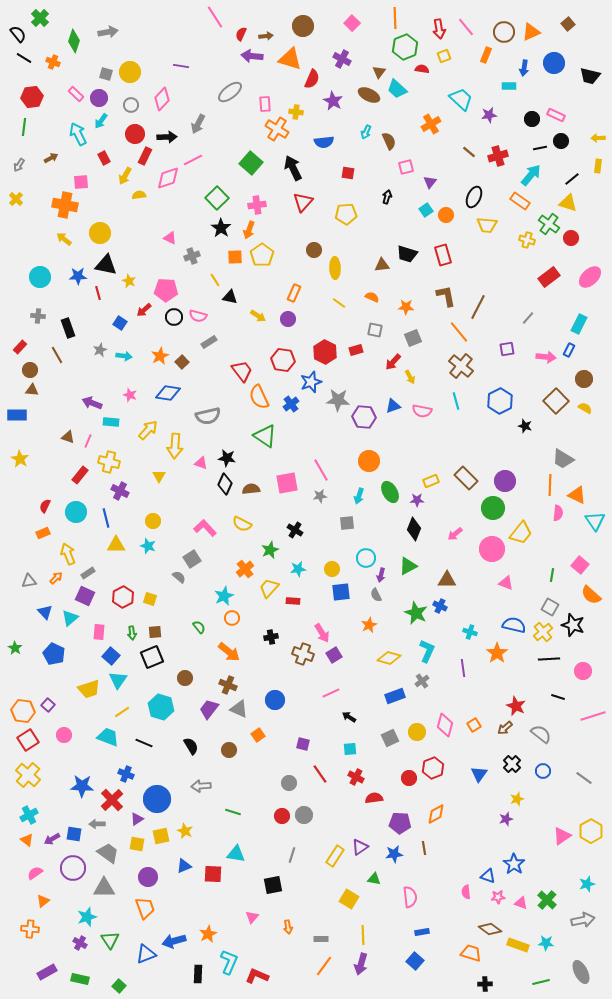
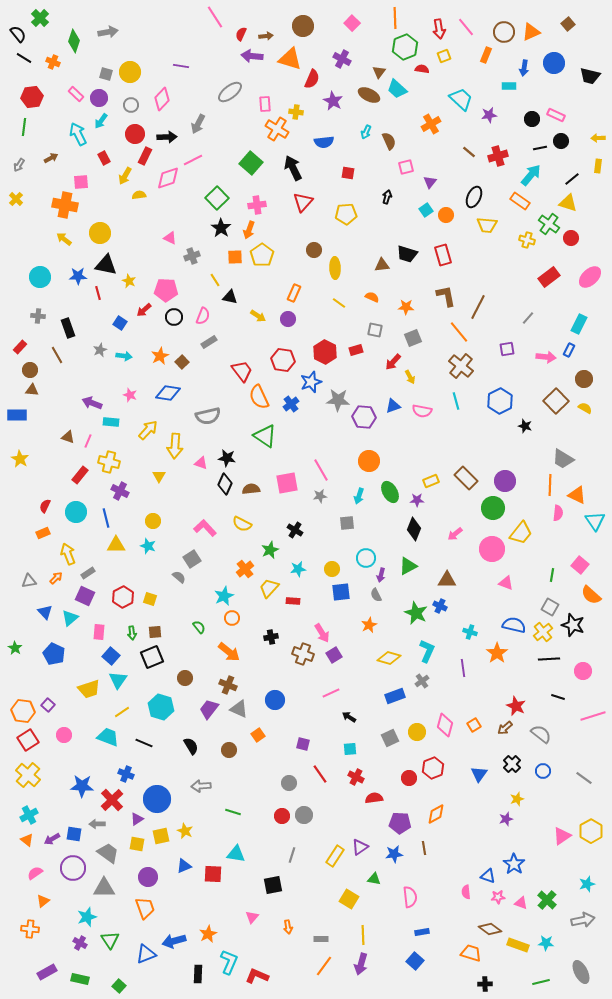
pink semicircle at (198, 316): moved 5 px right; rotated 84 degrees counterclockwise
